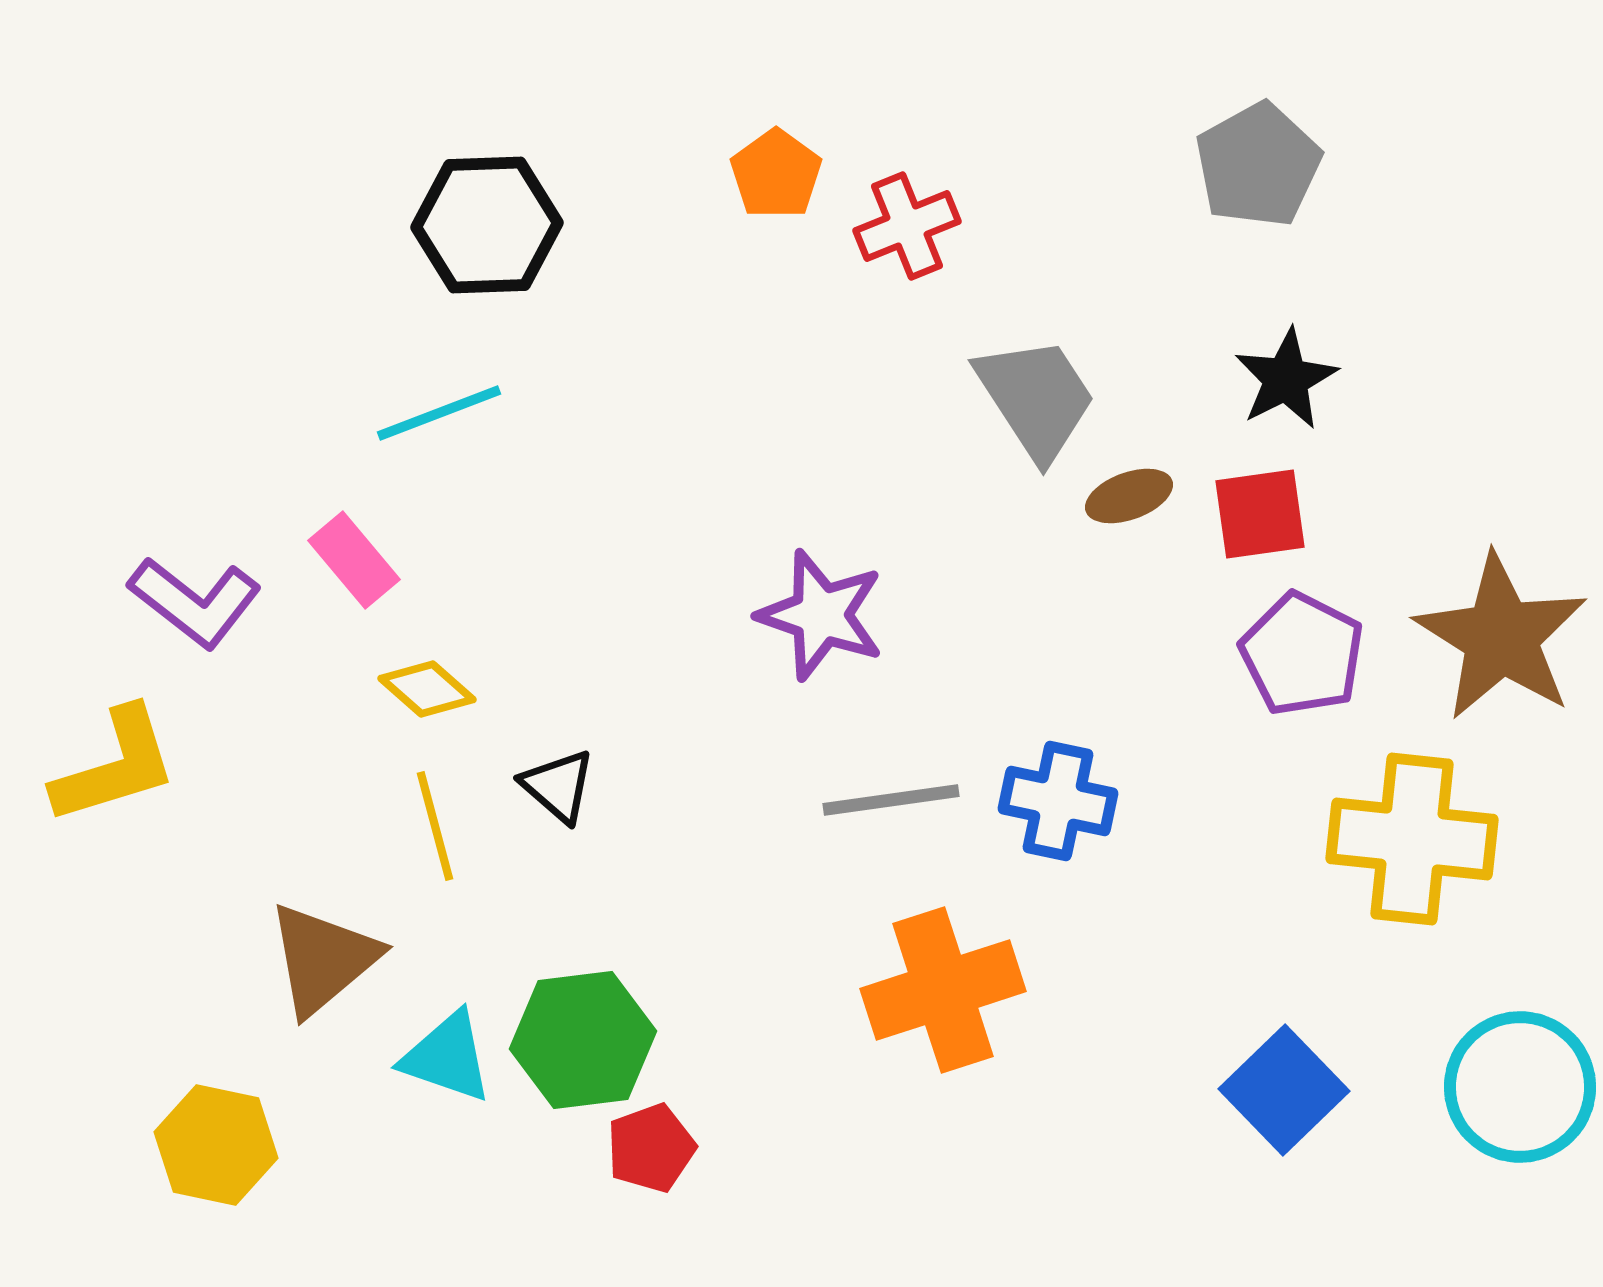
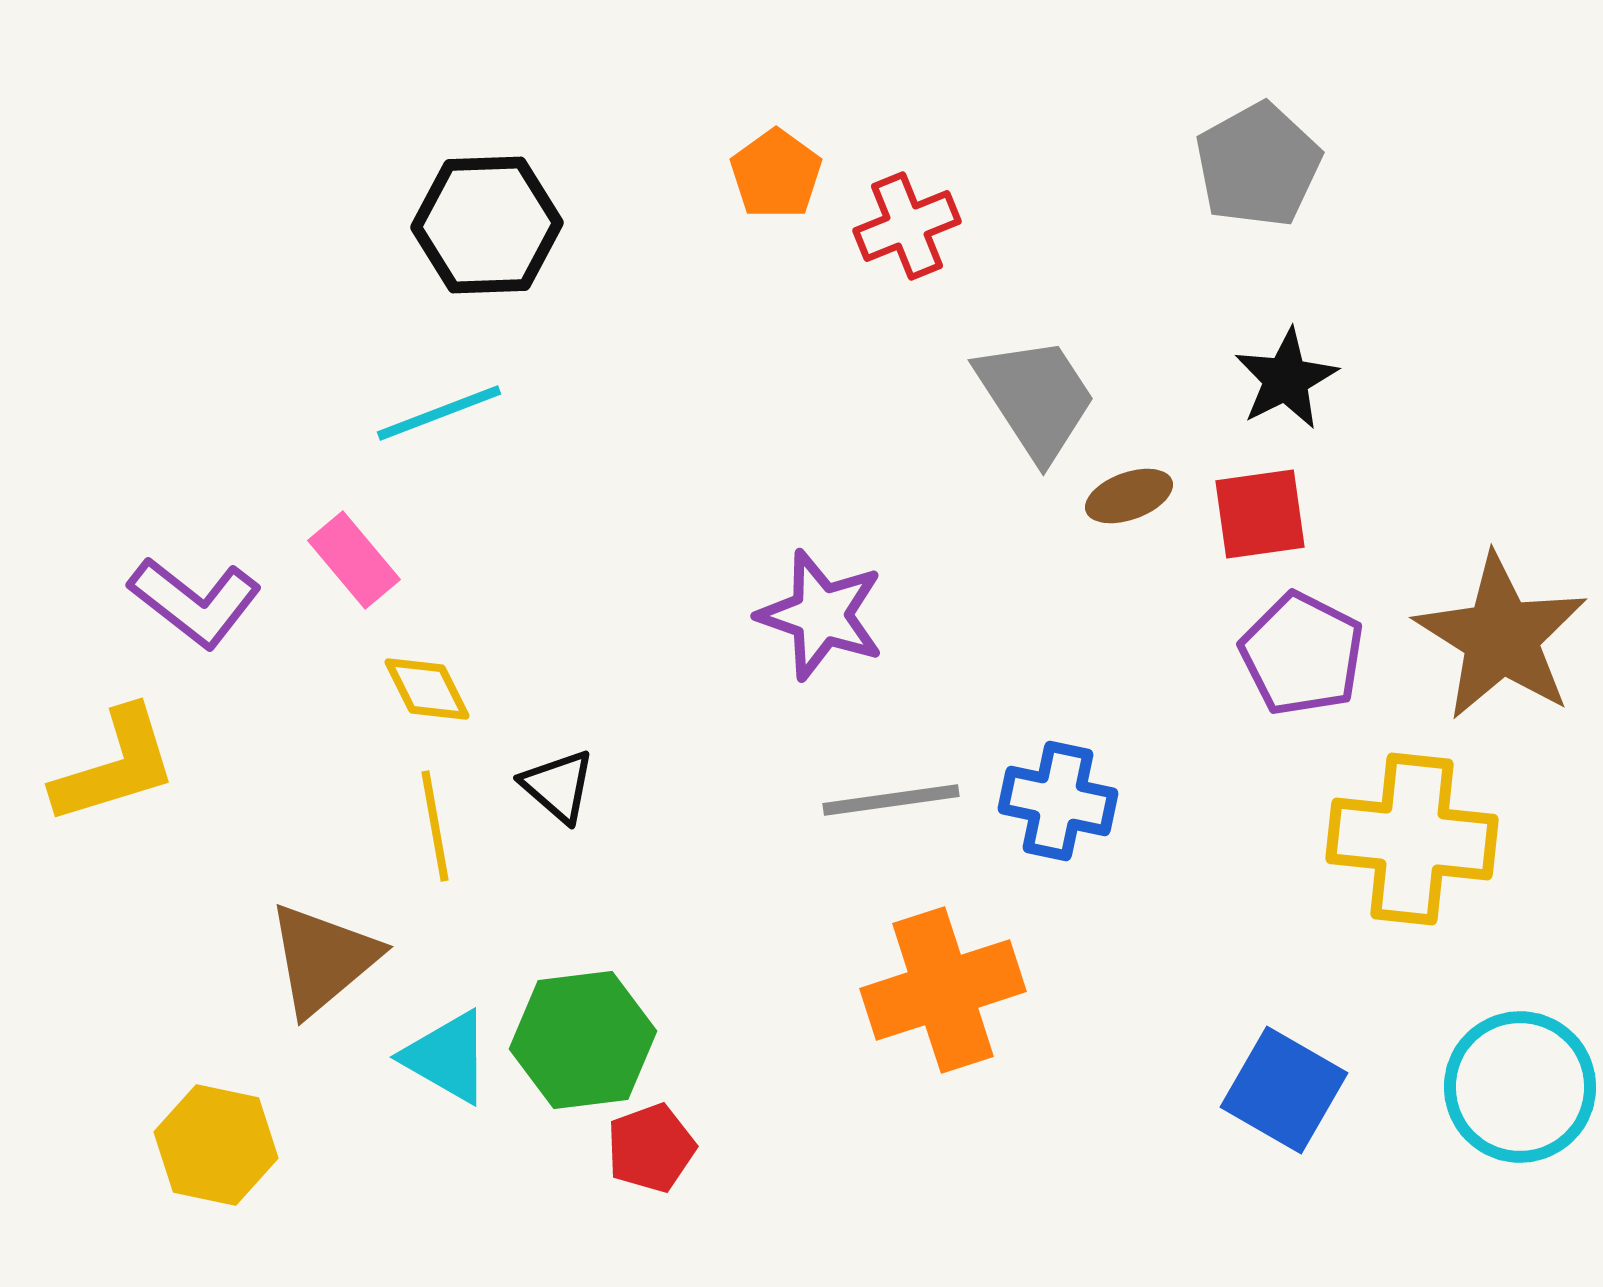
yellow diamond: rotated 22 degrees clockwise
yellow line: rotated 5 degrees clockwise
cyan triangle: rotated 11 degrees clockwise
blue square: rotated 16 degrees counterclockwise
